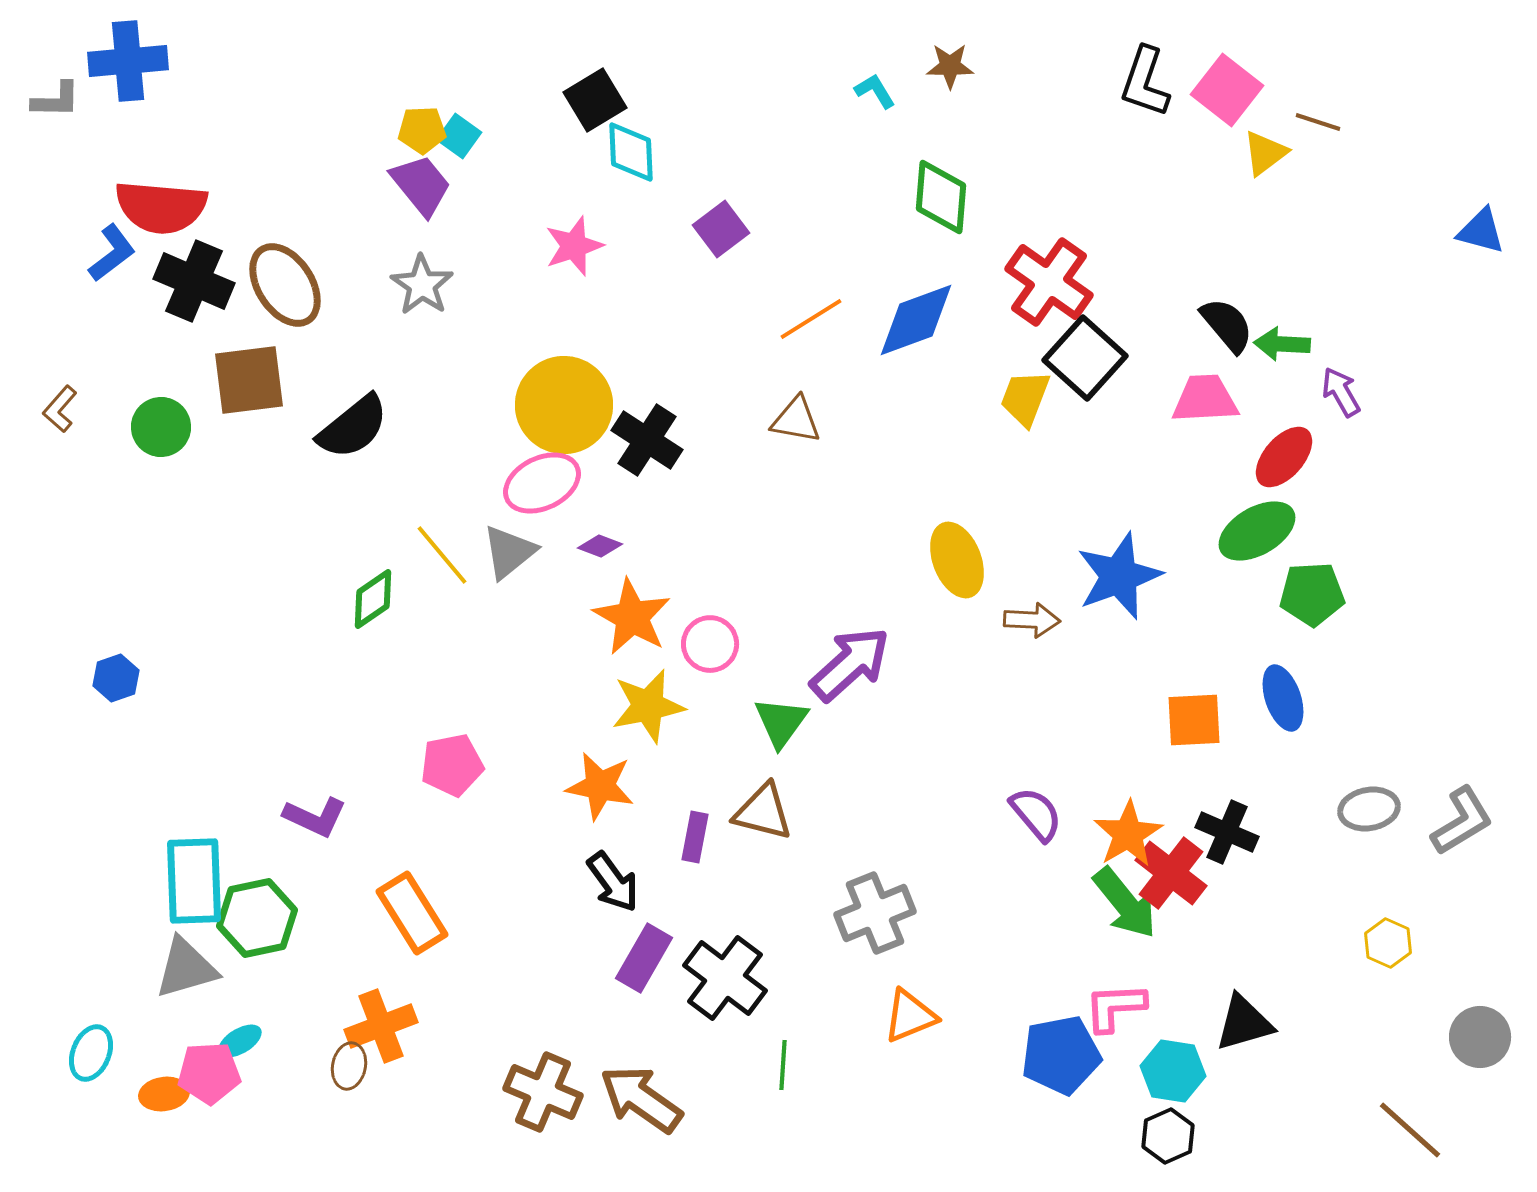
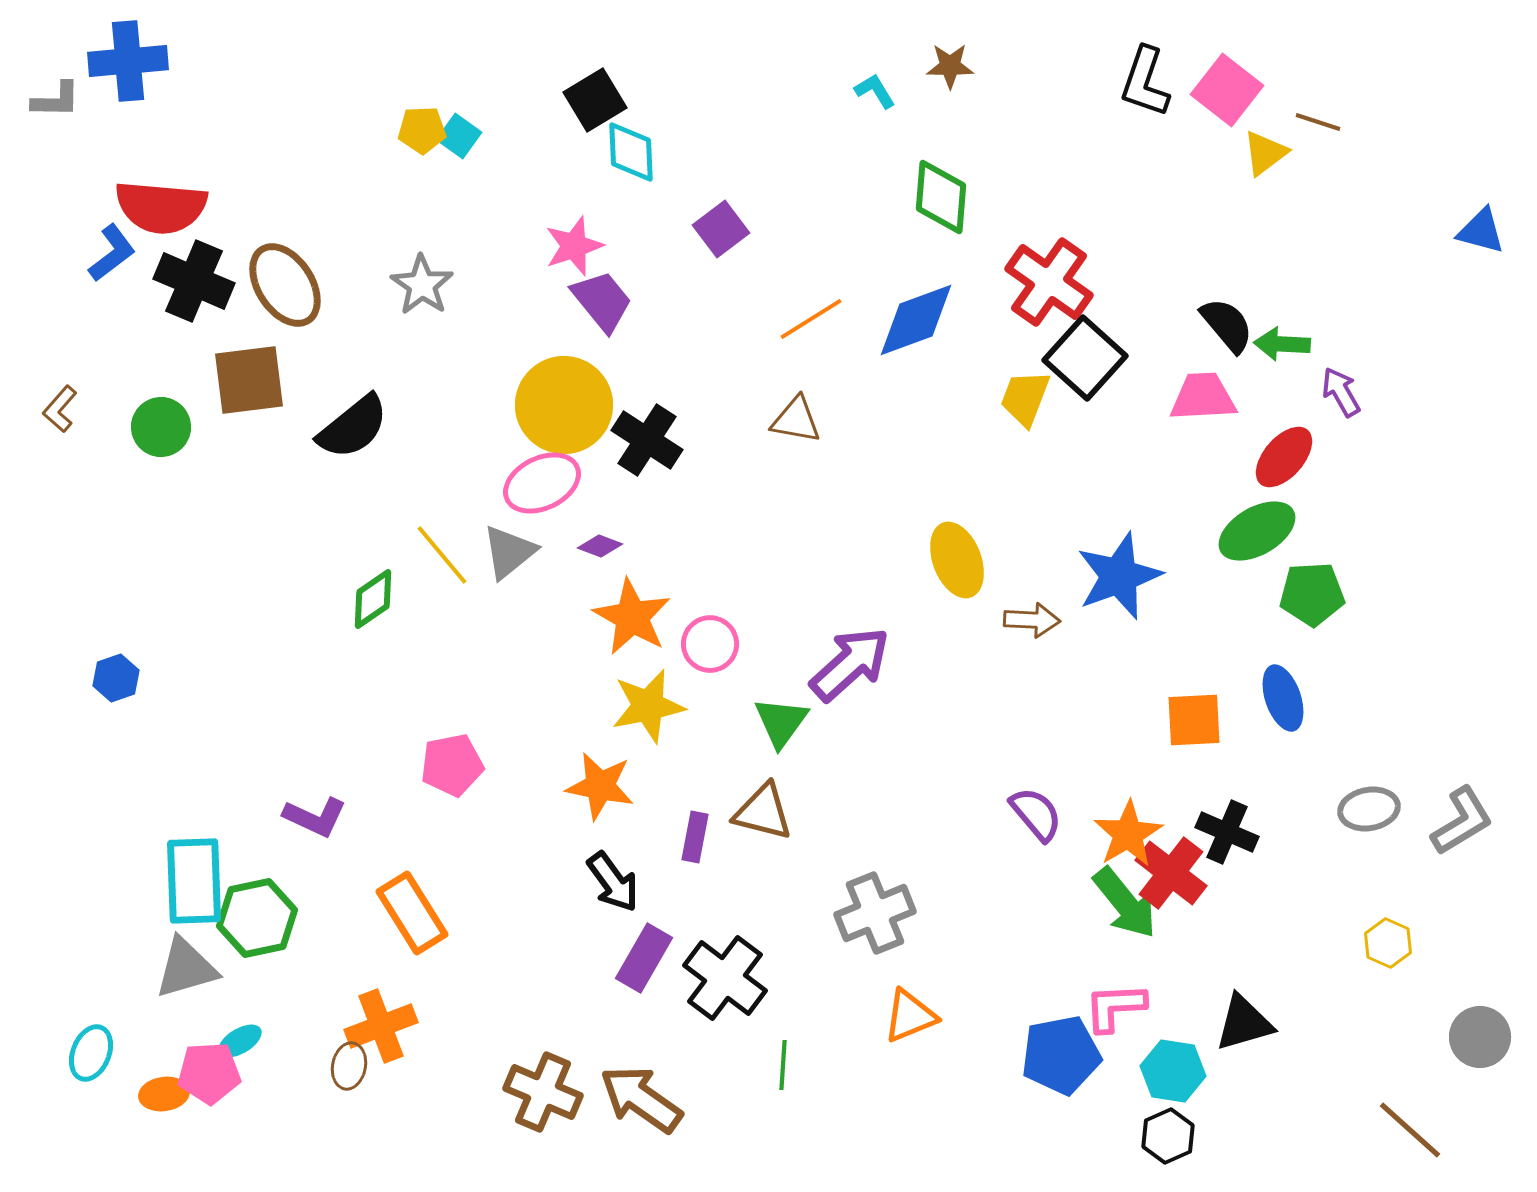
purple trapezoid at (421, 185): moved 181 px right, 116 px down
pink trapezoid at (1205, 399): moved 2 px left, 2 px up
